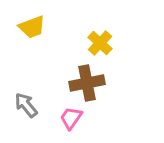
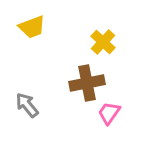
yellow cross: moved 3 px right, 1 px up
gray arrow: moved 1 px right
pink trapezoid: moved 38 px right, 5 px up
